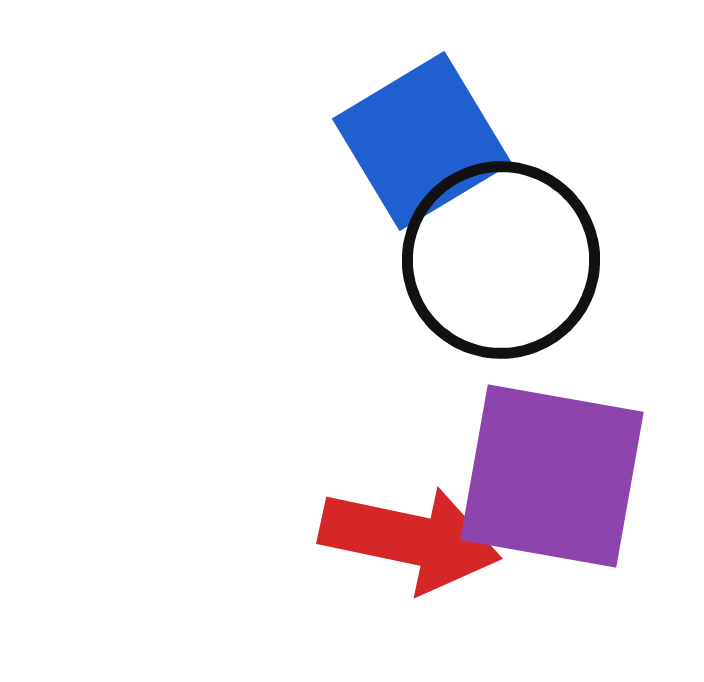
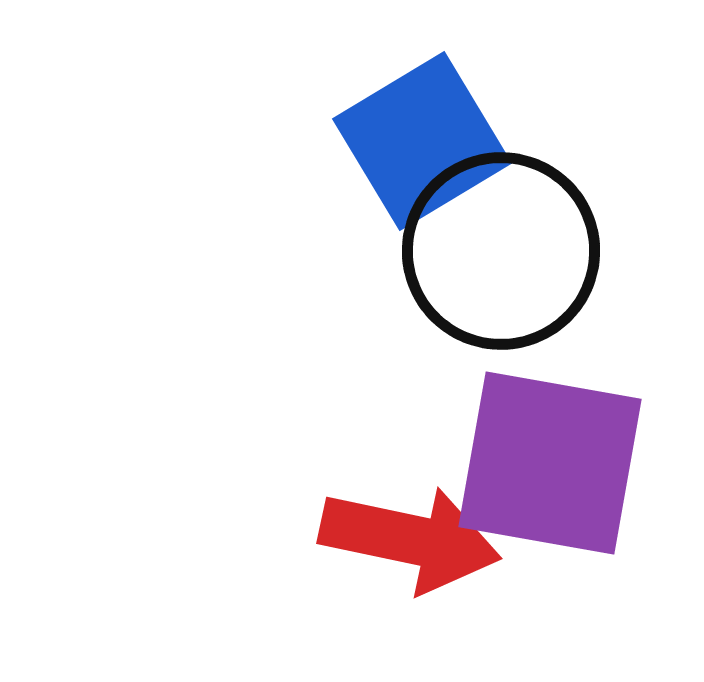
black circle: moved 9 px up
purple square: moved 2 px left, 13 px up
